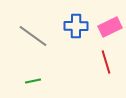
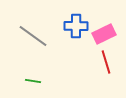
pink rectangle: moved 6 px left, 7 px down
green line: rotated 21 degrees clockwise
